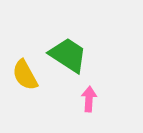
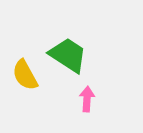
pink arrow: moved 2 px left
